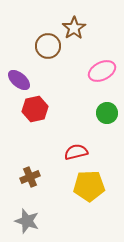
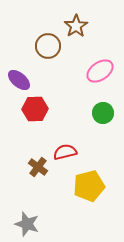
brown star: moved 2 px right, 2 px up
pink ellipse: moved 2 px left; rotated 8 degrees counterclockwise
red hexagon: rotated 10 degrees clockwise
green circle: moved 4 px left
red semicircle: moved 11 px left
brown cross: moved 8 px right, 10 px up; rotated 30 degrees counterclockwise
yellow pentagon: rotated 12 degrees counterclockwise
gray star: moved 3 px down
